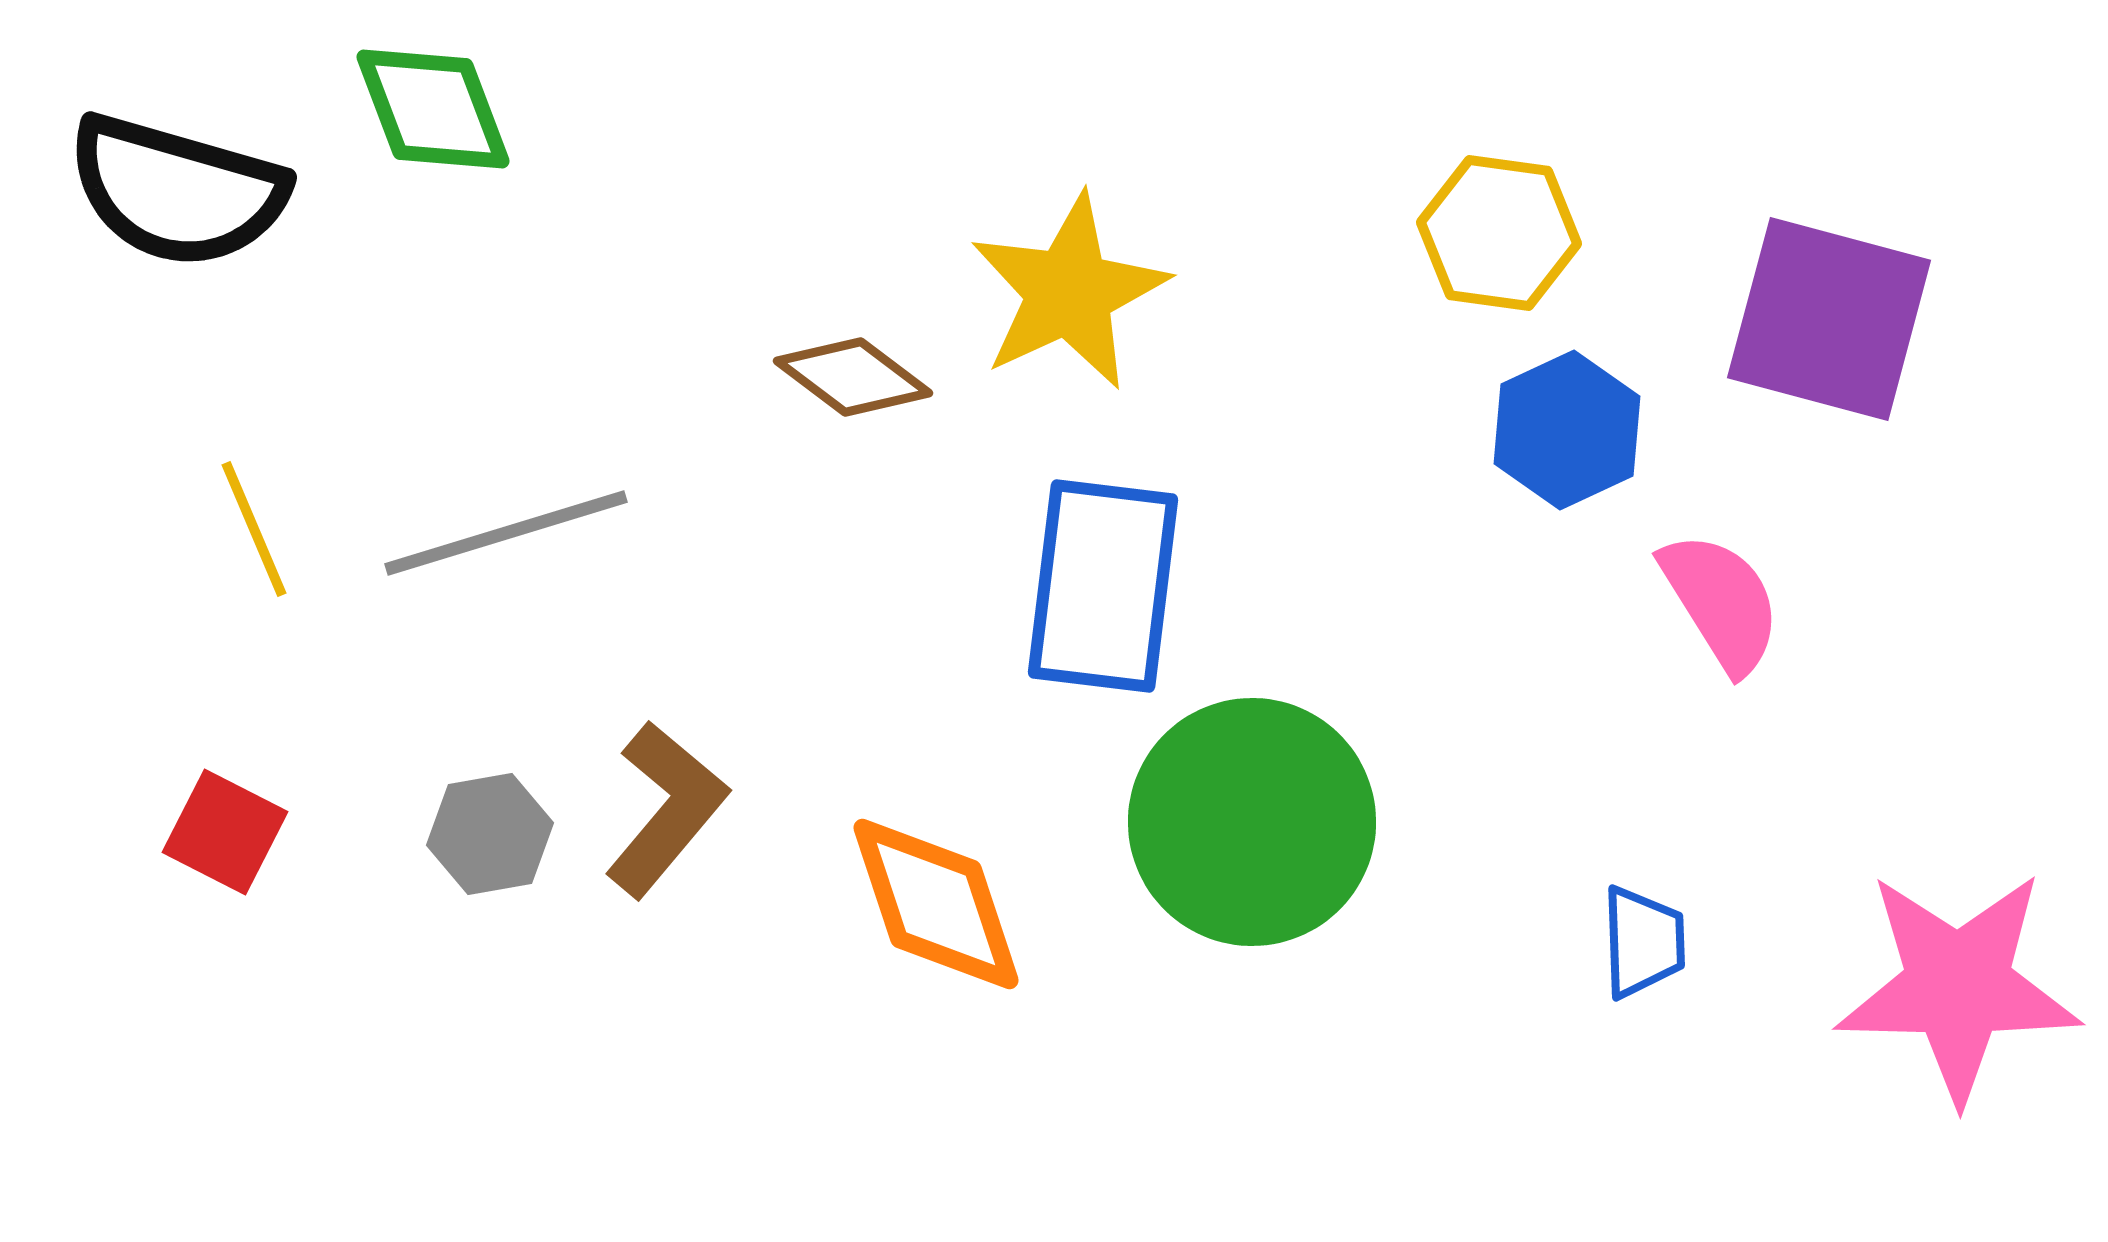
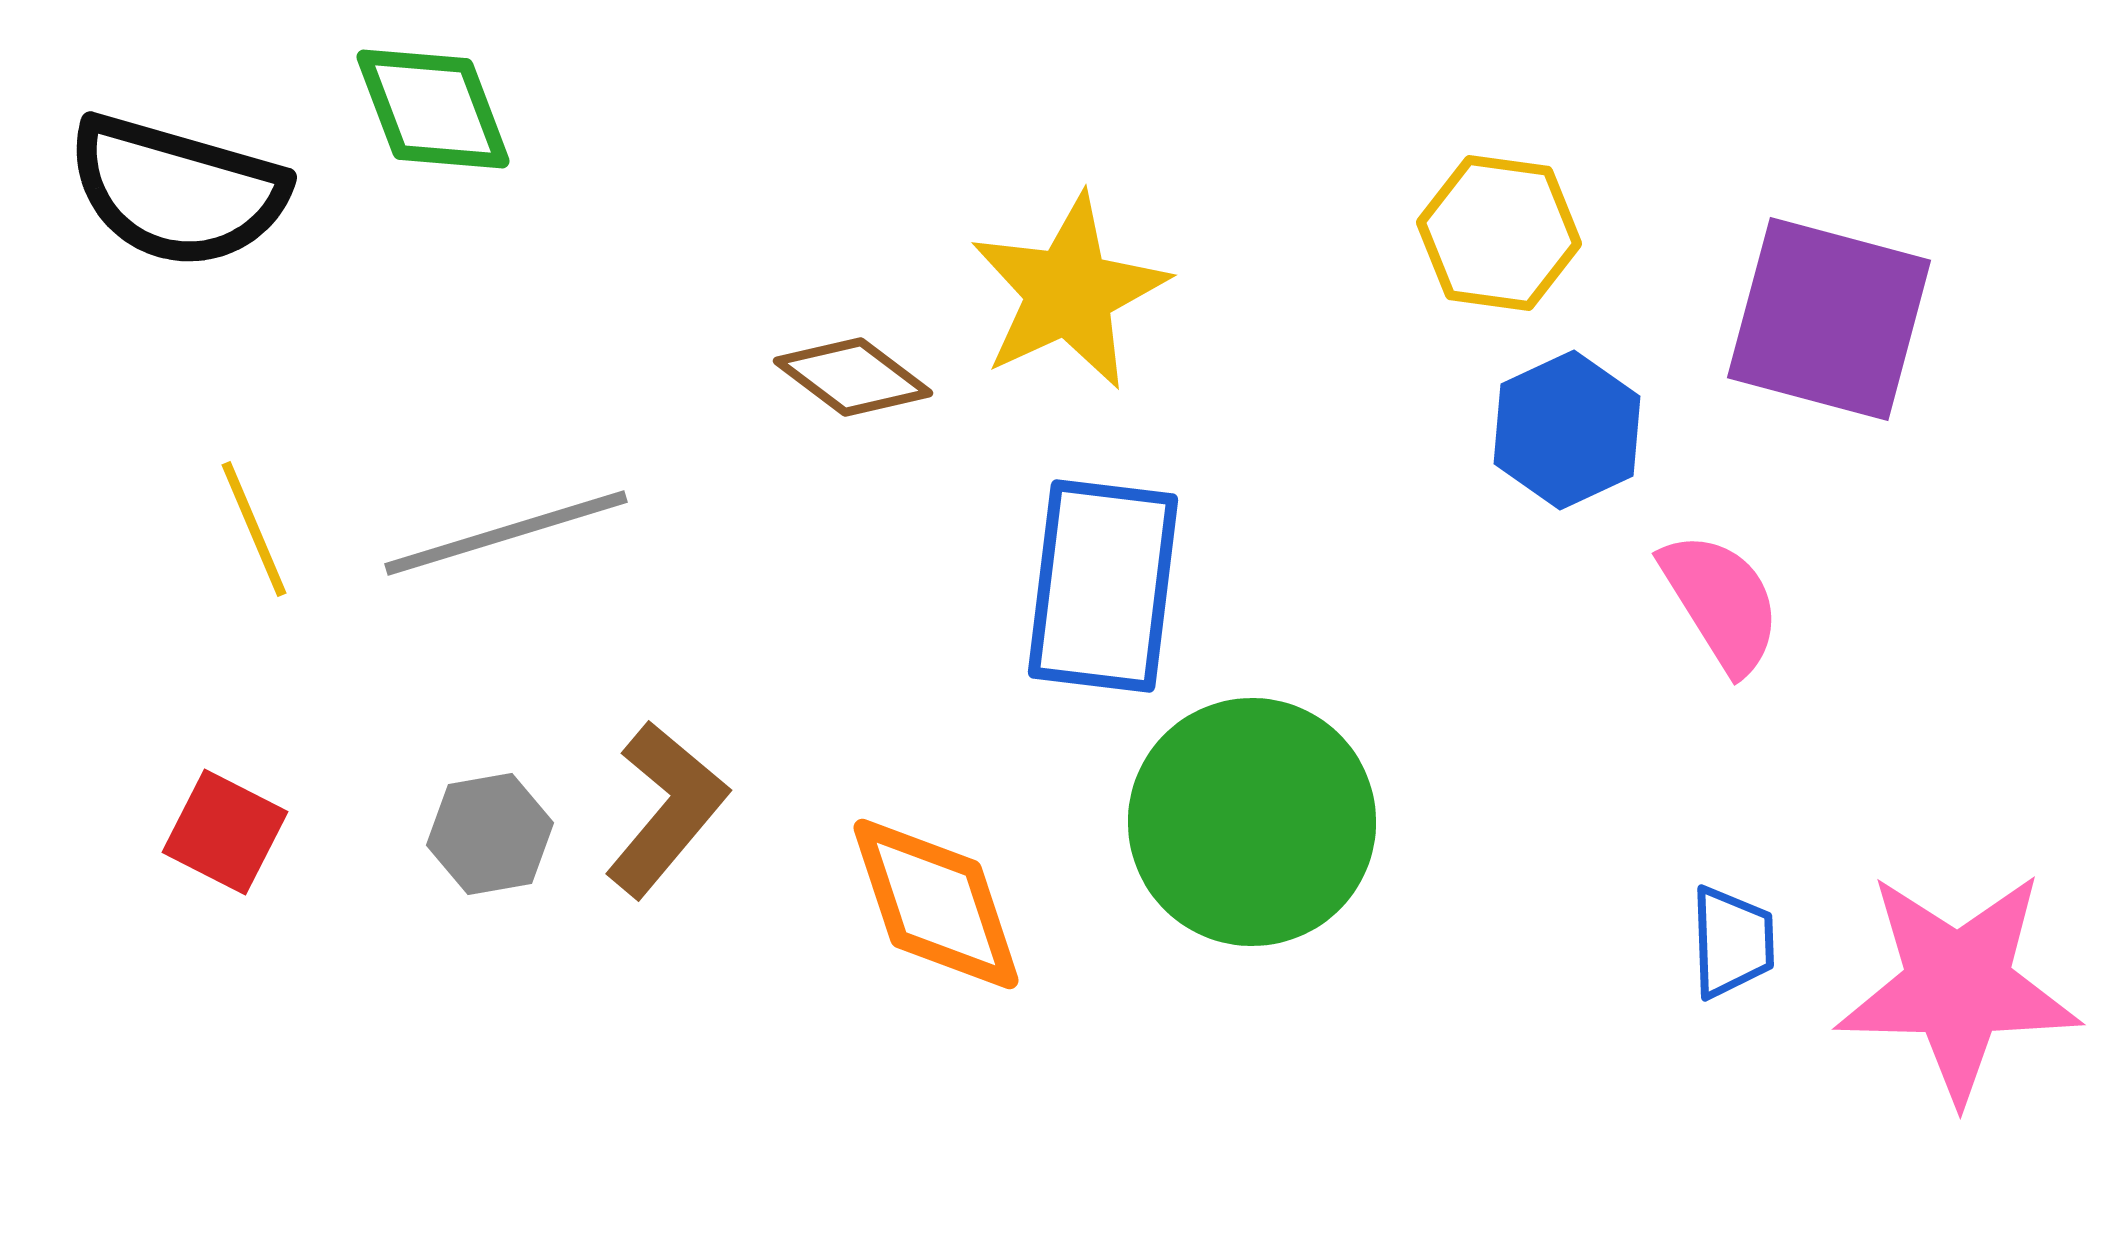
blue trapezoid: moved 89 px right
